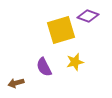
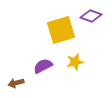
purple diamond: moved 3 px right
purple semicircle: moved 1 px left, 1 px up; rotated 90 degrees clockwise
